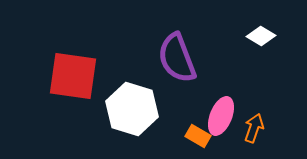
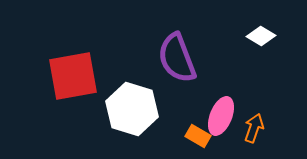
red square: rotated 18 degrees counterclockwise
